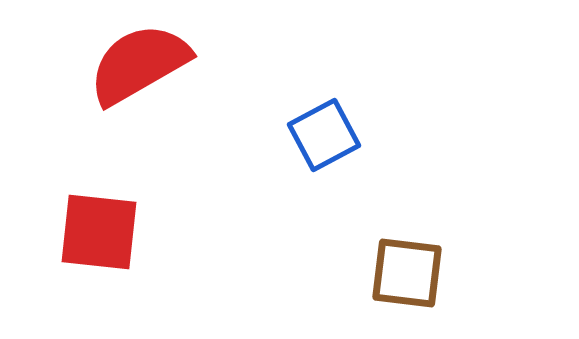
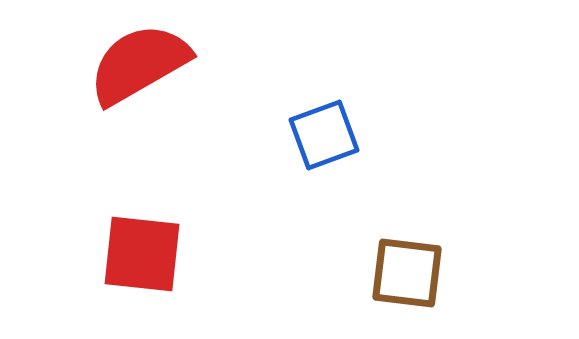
blue square: rotated 8 degrees clockwise
red square: moved 43 px right, 22 px down
